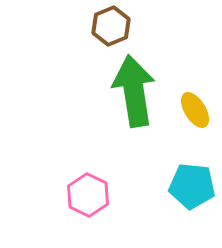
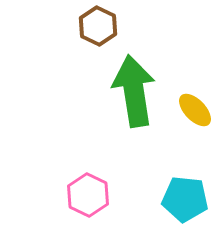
brown hexagon: moved 13 px left; rotated 12 degrees counterclockwise
yellow ellipse: rotated 12 degrees counterclockwise
cyan pentagon: moved 7 px left, 13 px down
